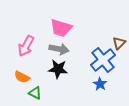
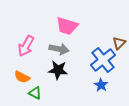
pink trapezoid: moved 6 px right, 2 px up
black star: moved 1 px down
blue star: moved 1 px right, 1 px down
